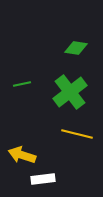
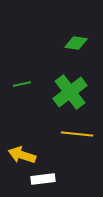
green diamond: moved 5 px up
yellow line: rotated 8 degrees counterclockwise
